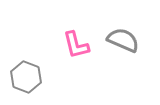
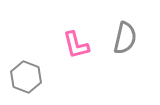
gray semicircle: moved 2 px right, 2 px up; rotated 80 degrees clockwise
